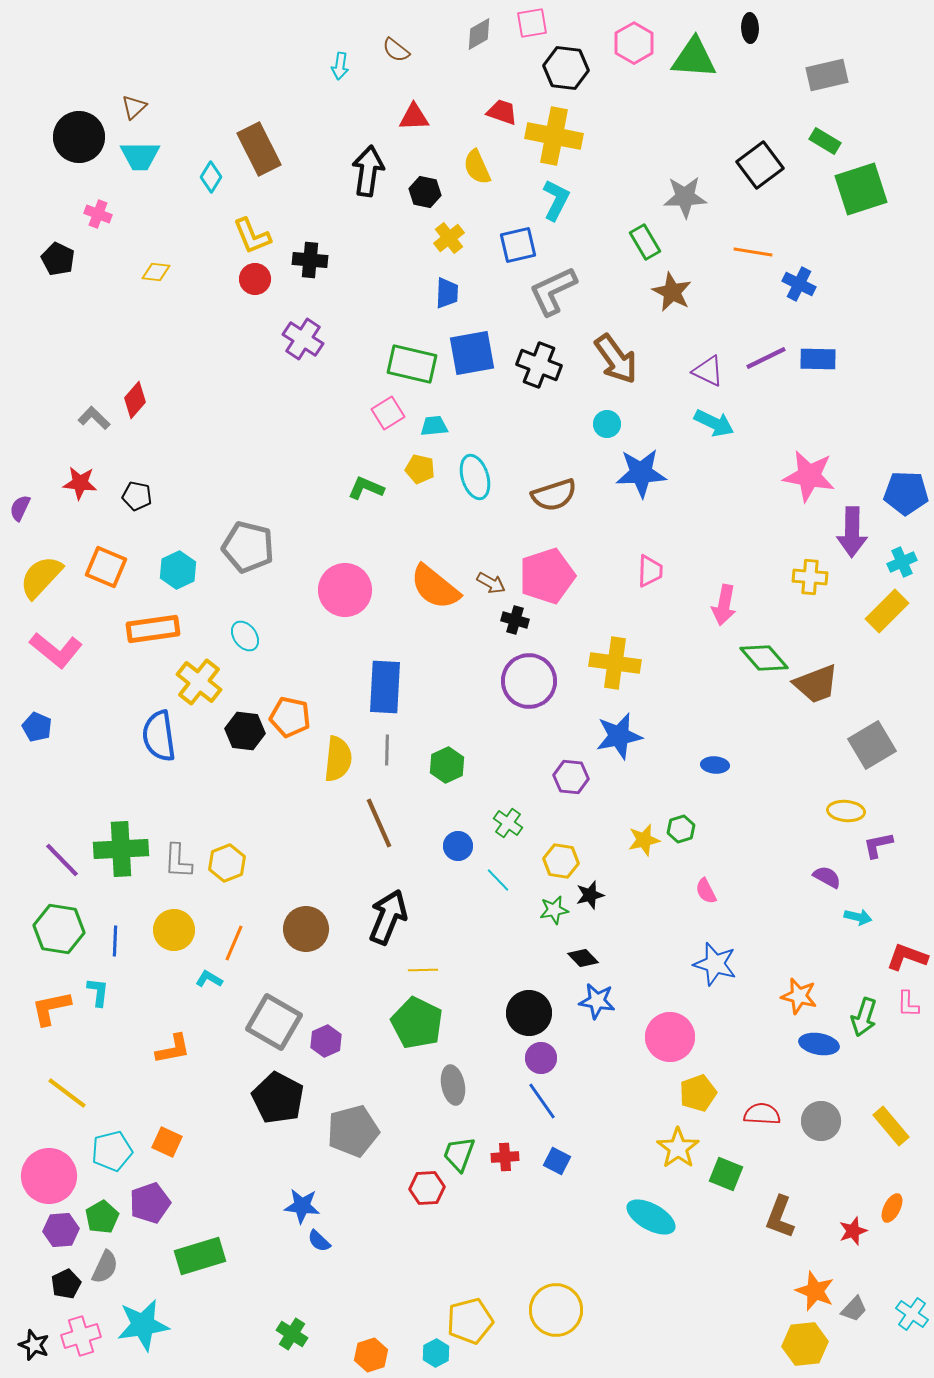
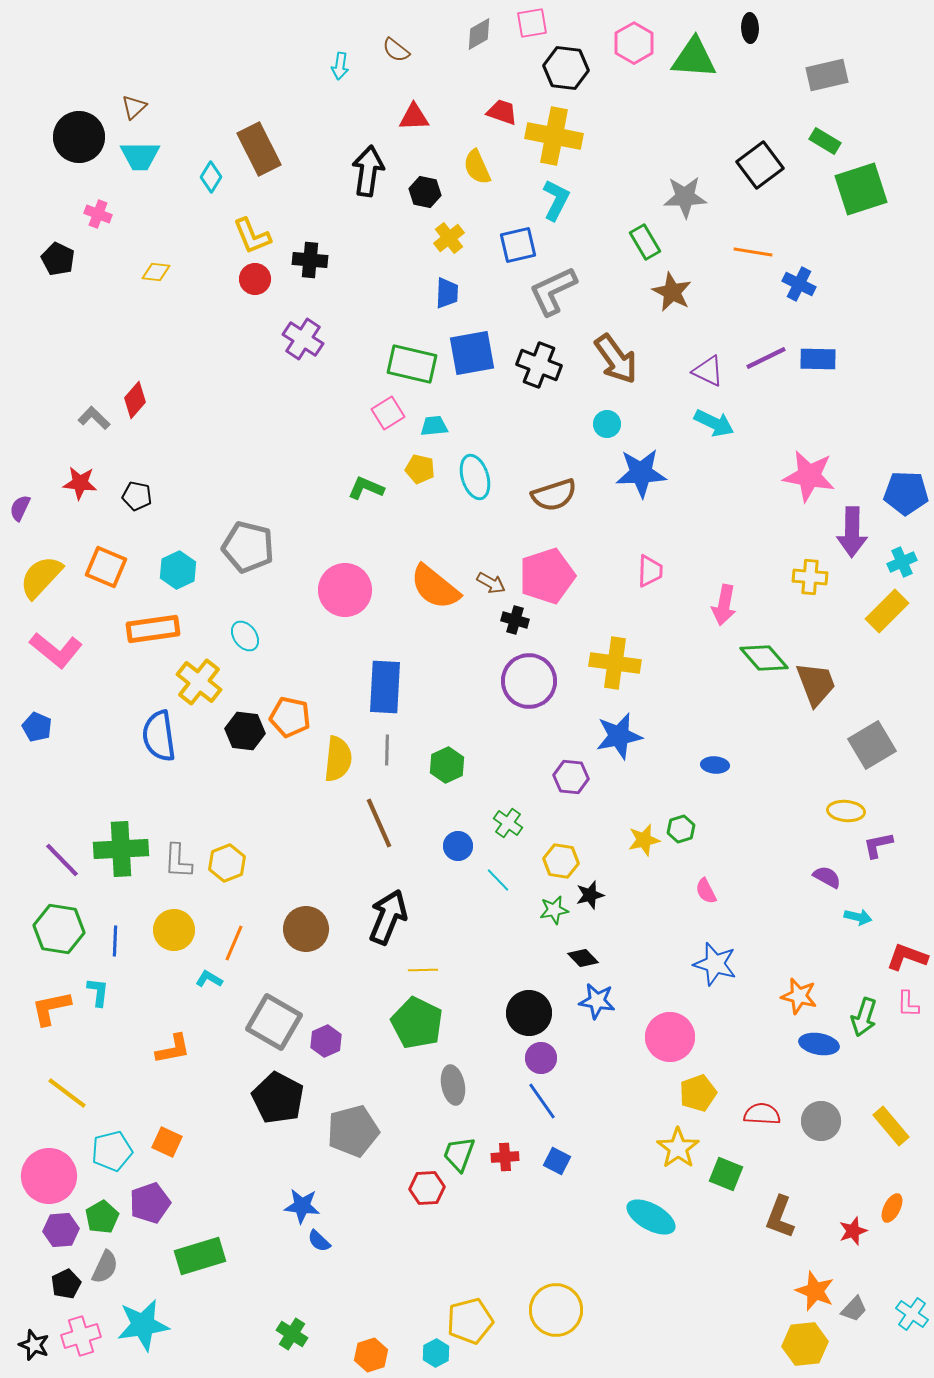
brown trapezoid at (816, 684): rotated 90 degrees counterclockwise
